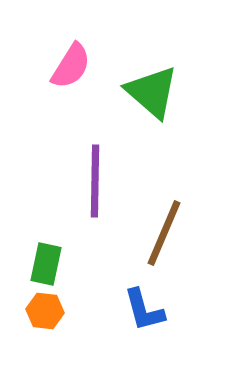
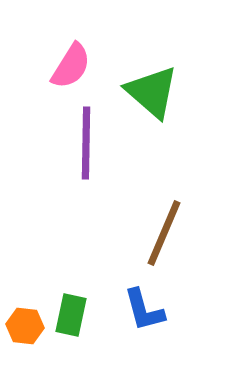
purple line: moved 9 px left, 38 px up
green rectangle: moved 25 px right, 51 px down
orange hexagon: moved 20 px left, 15 px down
